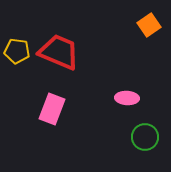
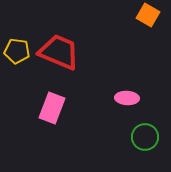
orange square: moved 1 px left, 10 px up; rotated 25 degrees counterclockwise
pink rectangle: moved 1 px up
